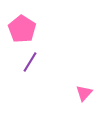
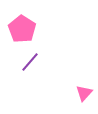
purple line: rotated 10 degrees clockwise
